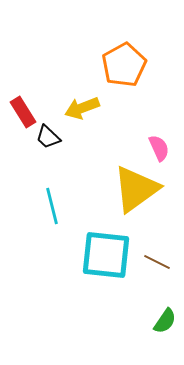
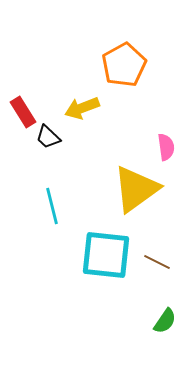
pink semicircle: moved 7 px right, 1 px up; rotated 16 degrees clockwise
